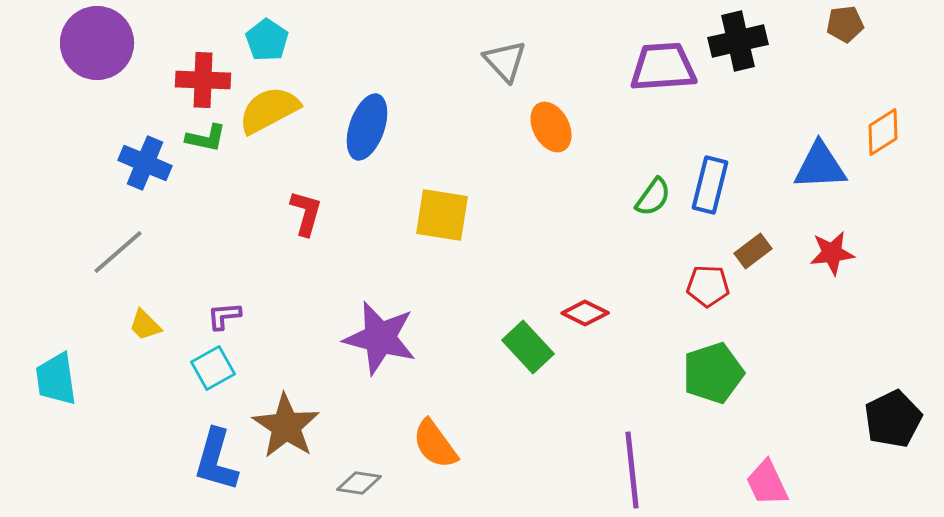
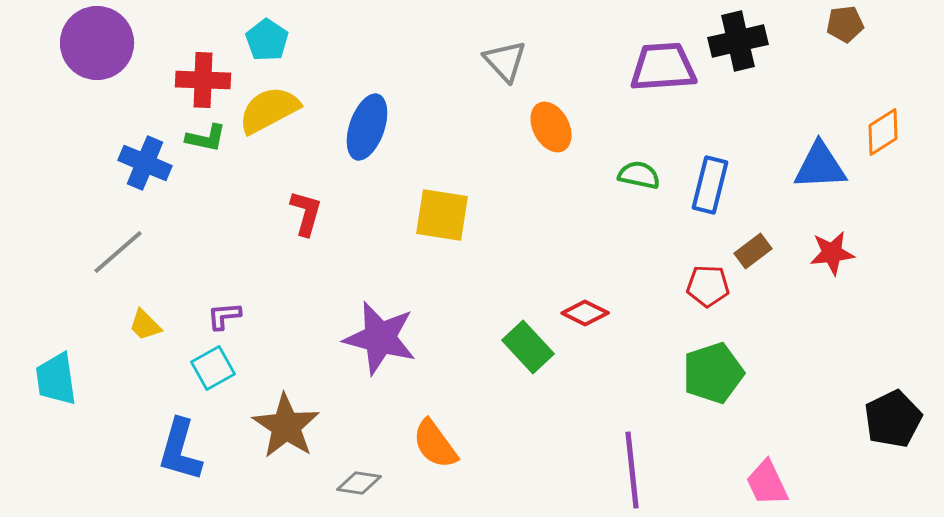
green semicircle: moved 14 px left, 22 px up; rotated 114 degrees counterclockwise
blue L-shape: moved 36 px left, 10 px up
